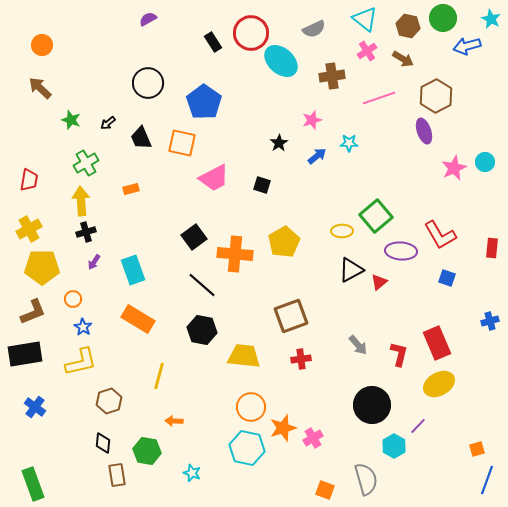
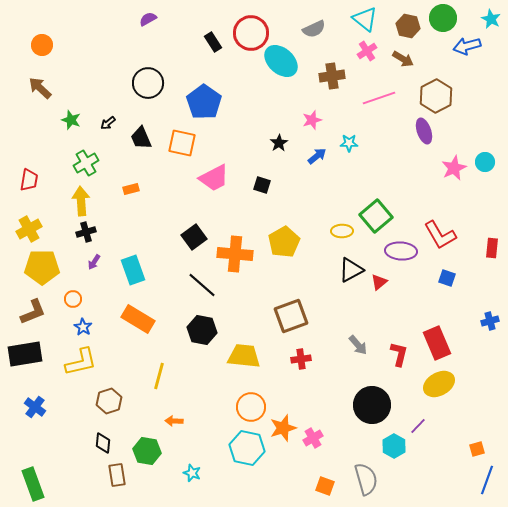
orange square at (325, 490): moved 4 px up
